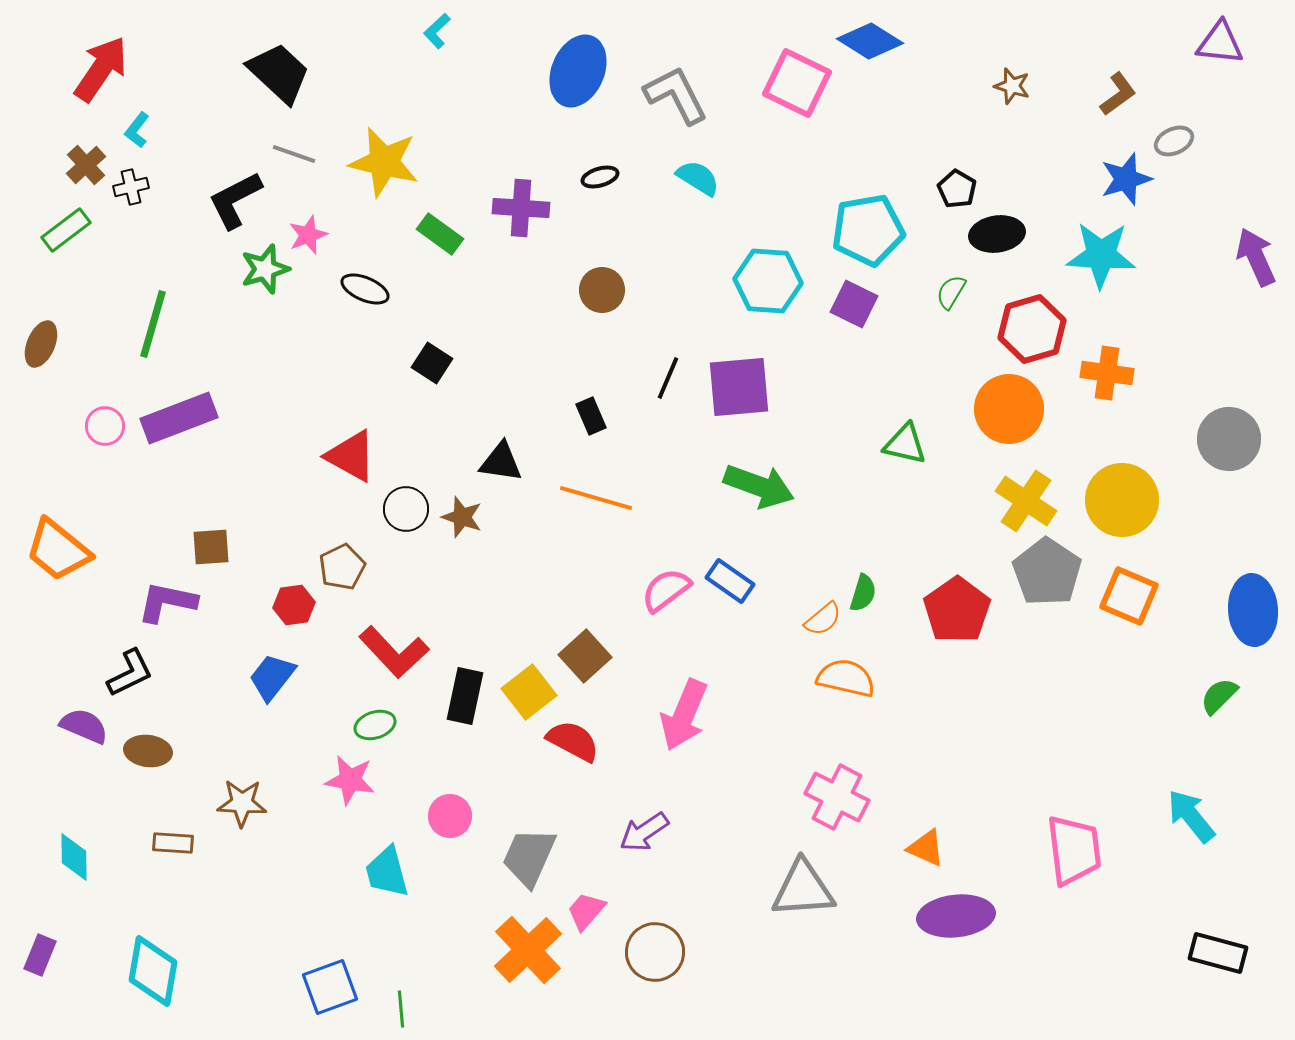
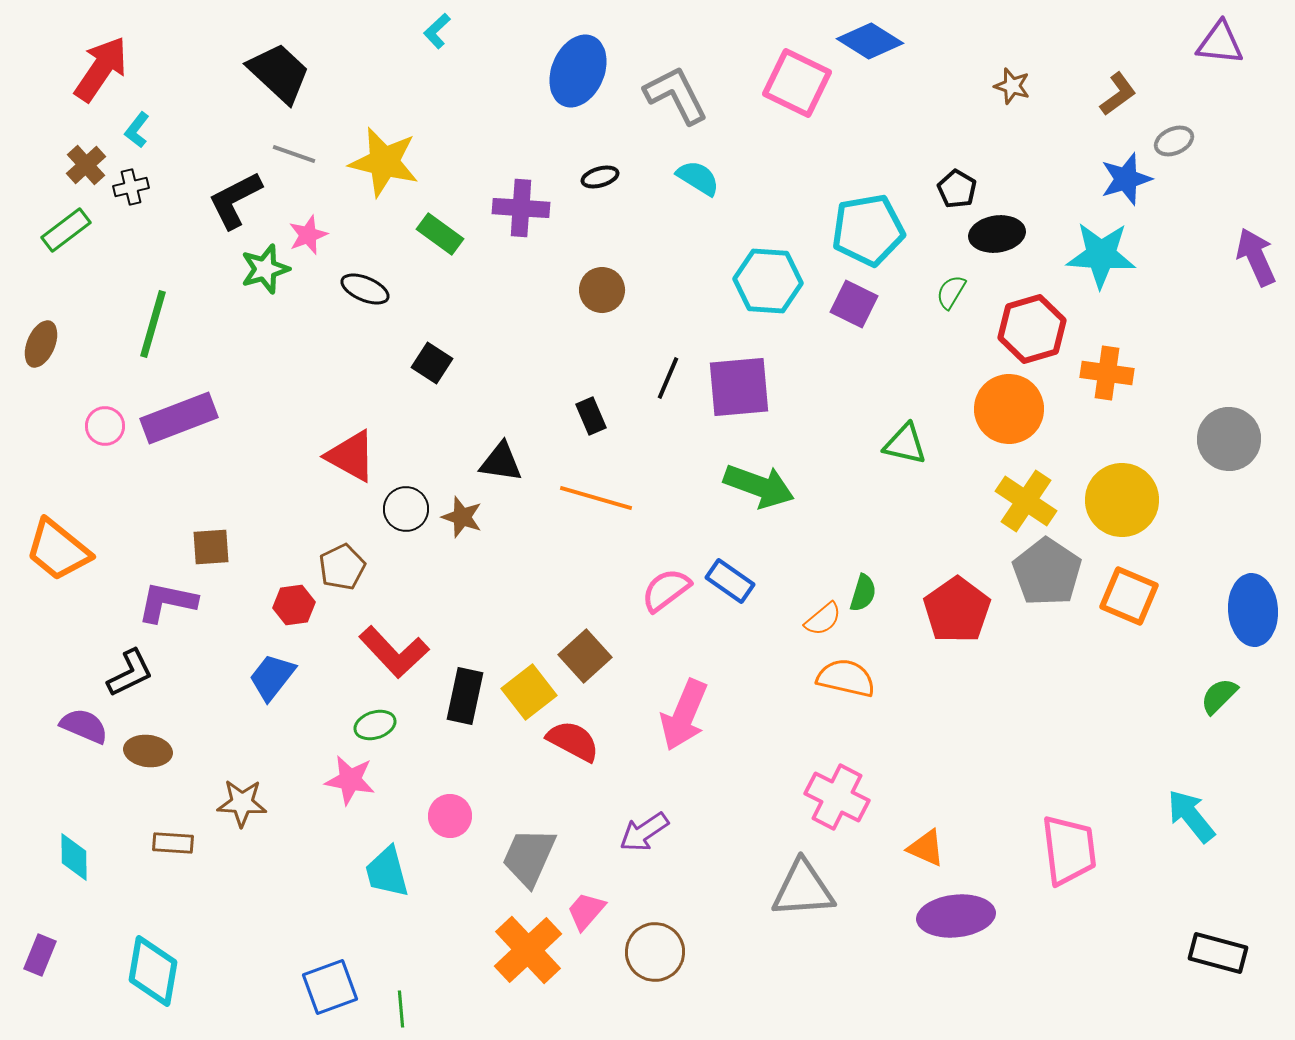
pink trapezoid at (1074, 850): moved 5 px left
